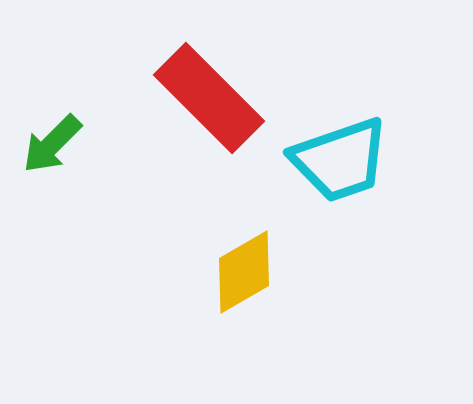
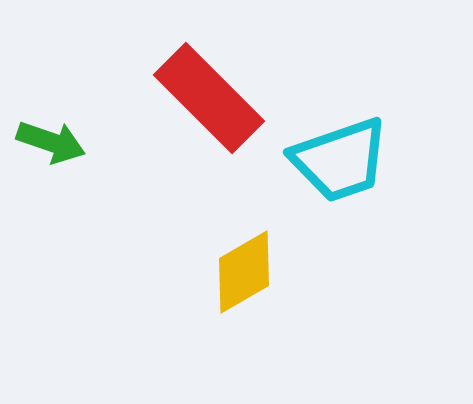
green arrow: moved 1 px left, 2 px up; rotated 116 degrees counterclockwise
